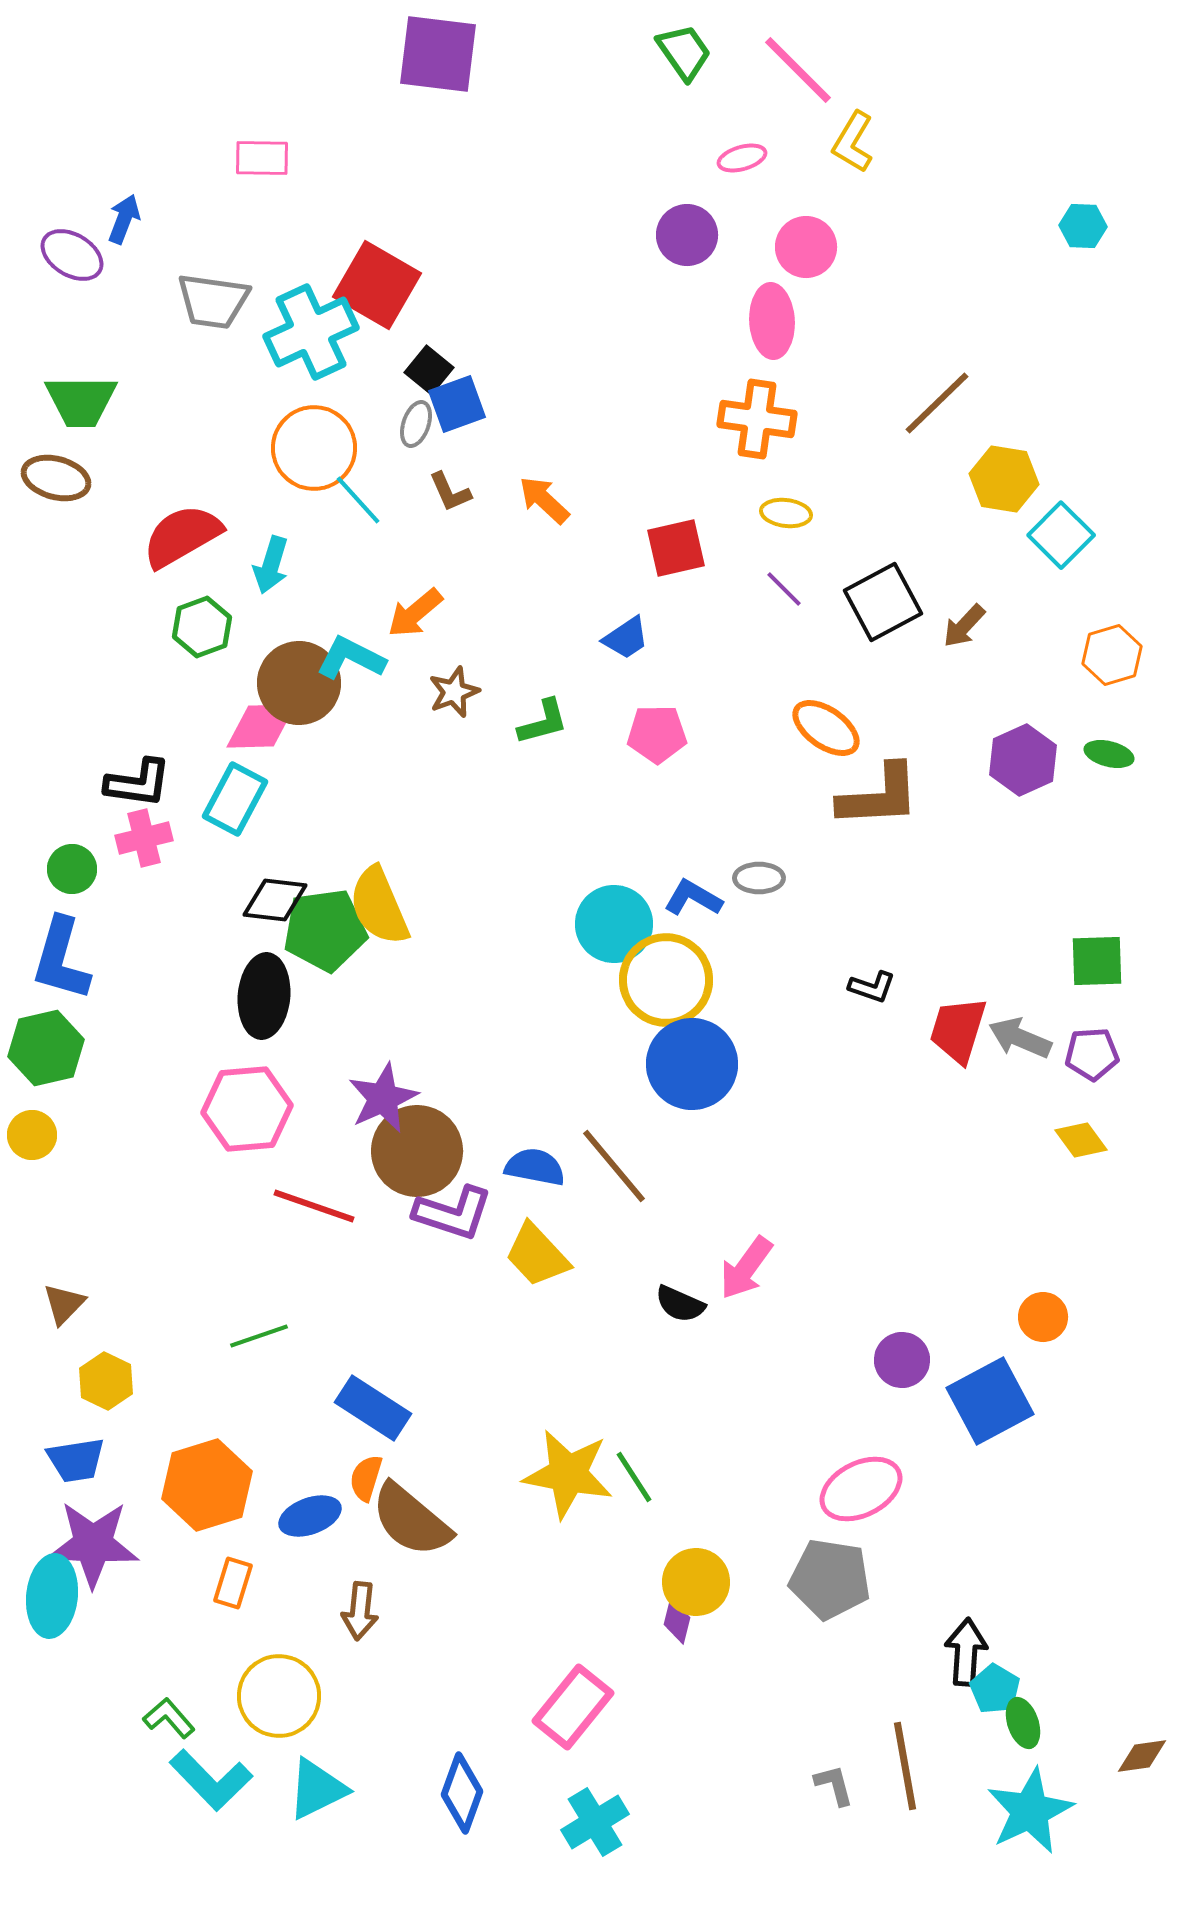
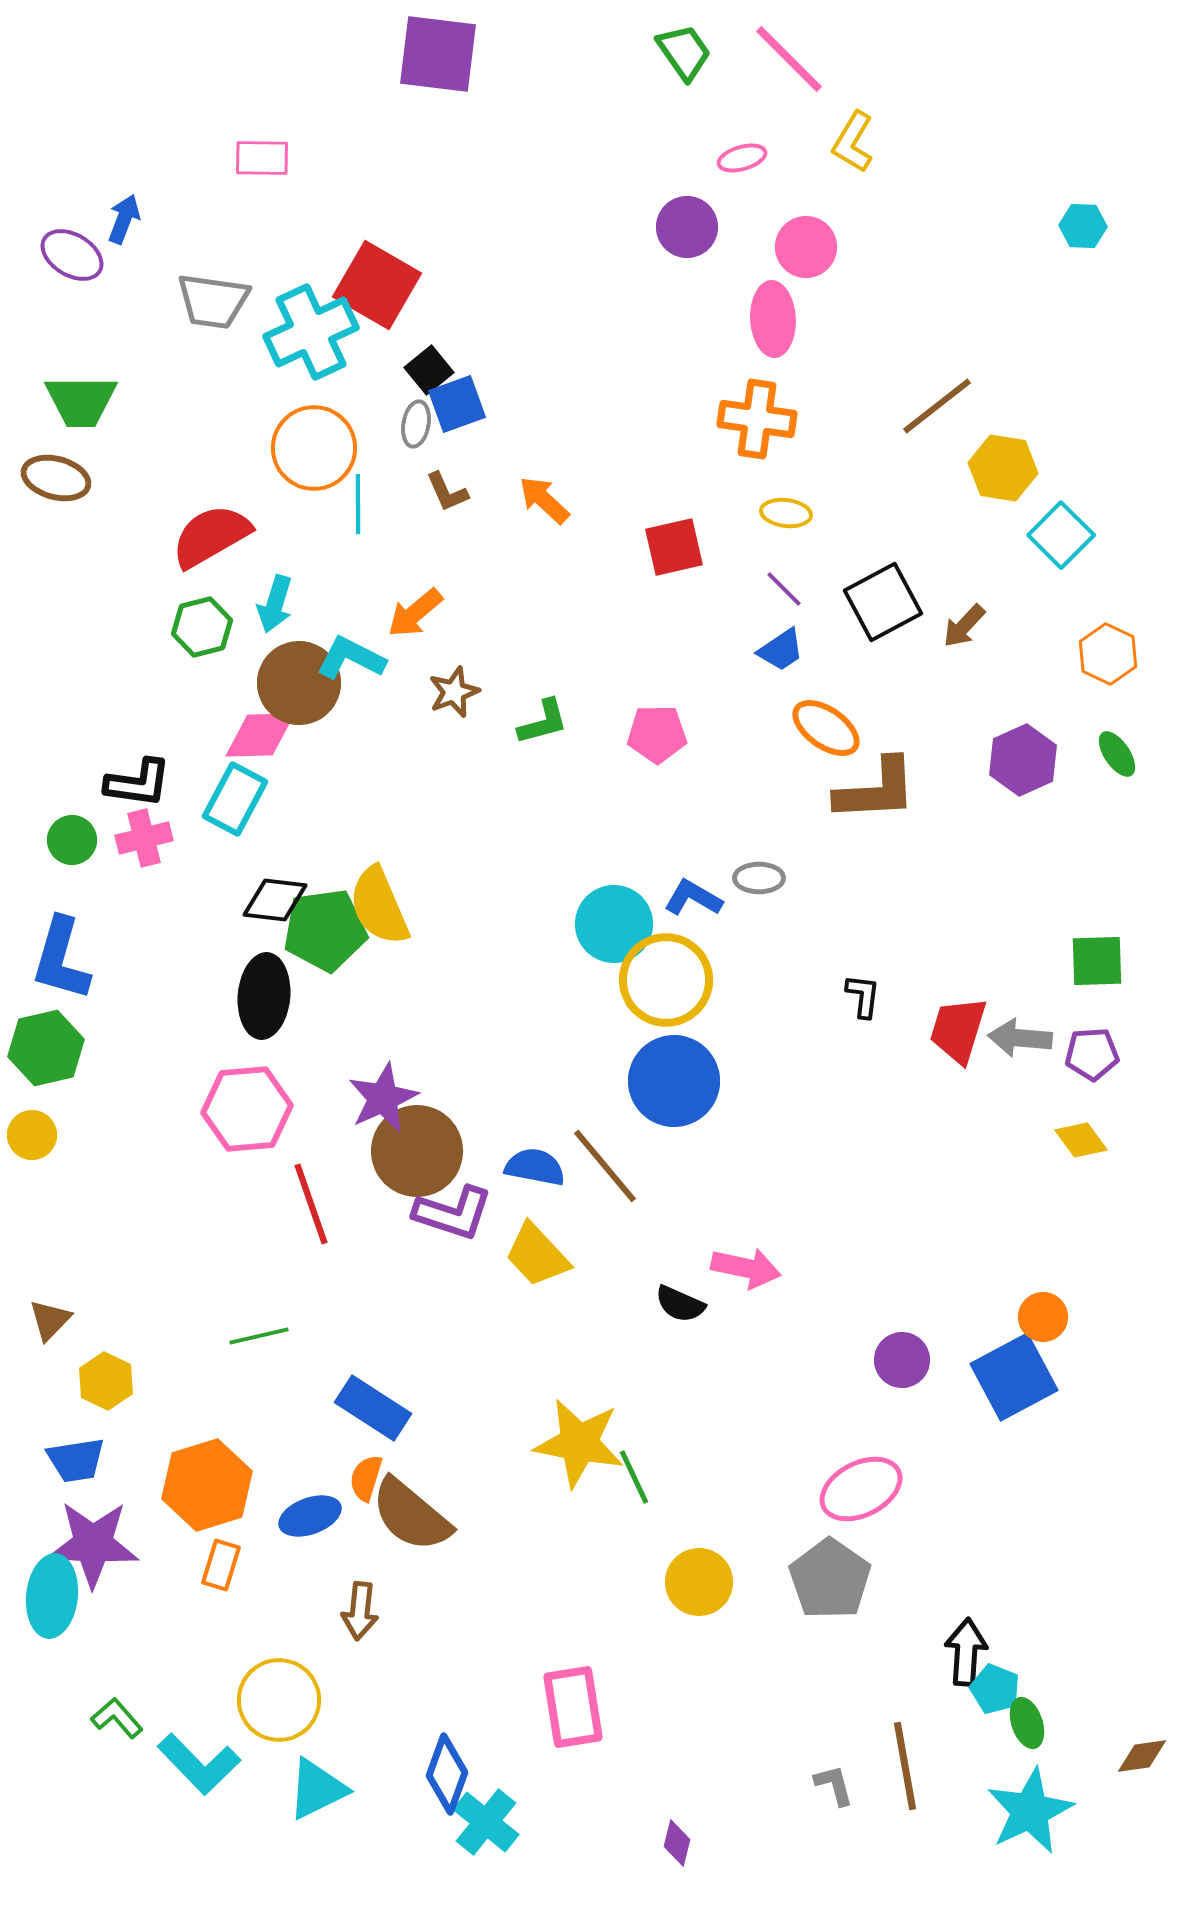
pink line at (798, 70): moved 9 px left, 11 px up
purple circle at (687, 235): moved 8 px up
pink ellipse at (772, 321): moved 1 px right, 2 px up
black square at (429, 370): rotated 12 degrees clockwise
brown line at (937, 403): moved 3 px down; rotated 6 degrees clockwise
gray ellipse at (416, 424): rotated 9 degrees counterclockwise
yellow hexagon at (1004, 479): moved 1 px left, 11 px up
brown L-shape at (450, 492): moved 3 px left
cyan line at (358, 500): moved 4 px down; rotated 42 degrees clockwise
red semicircle at (182, 536): moved 29 px right
red square at (676, 548): moved 2 px left, 1 px up
cyan arrow at (271, 565): moved 4 px right, 39 px down
green hexagon at (202, 627): rotated 6 degrees clockwise
blue trapezoid at (626, 638): moved 155 px right, 12 px down
orange hexagon at (1112, 655): moved 4 px left, 1 px up; rotated 18 degrees counterclockwise
pink diamond at (261, 726): moved 1 px left, 9 px down
green ellipse at (1109, 754): moved 8 px right; rotated 42 degrees clockwise
brown L-shape at (879, 796): moved 3 px left, 6 px up
green circle at (72, 869): moved 29 px up
black L-shape at (872, 987): moved 9 px left, 9 px down; rotated 102 degrees counterclockwise
gray arrow at (1020, 1038): rotated 18 degrees counterclockwise
blue circle at (692, 1064): moved 18 px left, 17 px down
brown line at (614, 1166): moved 9 px left
red line at (314, 1206): moved 3 px left, 2 px up; rotated 52 degrees clockwise
pink arrow at (746, 1268): rotated 114 degrees counterclockwise
brown triangle at (64, 1304): moved 14 px left, 16 px down
green line at (259, 1336): rotated 6 degrees clockwise
blue square at (990, 1401): moved 24 px right, 24 px up
yellow star at (568, 1474): moved 11 px right, 31 px up
green line at (634, 1477): rotated 8 degrees clockwise
brown semicircle at (411, 1520): moved 5 px up
gray pentagon at (830, 1579): rotated 26 degrees clockwise
yellow circle at (696, 1582): moved 3 px right
orange rectangle at (233, 1583): moved 12 px left, 18 px up
purple diamond at (677, 1621): moved 222 px down
cyan pentagon at (995, 1689): rotated 9 degrees counterclockwise
yellow circle at (279, 1696): moved 4 px down
pink rectangle at (573, 1707): rotated 48 degrees counterclockwise
green L-shape at (169, 1718): moved 52 px left
green ellipse at (1023, 1723): moved 4 px right
cyan L-shape at (211, 1780): moved 12 px left, 16 px up
blue diamond at (462, 1793): moved 15 px left, 19 px up
cyan cross at (595, 1822): moved 109 px left; rotated 20 degrees counterclockwise
